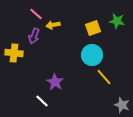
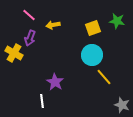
pink line: moved 7 px left, 1 px down
purple arrow: moved 4 px left, 2 px down
yellow cross: rotated 24 degrees clockwise
white line: rotated 40 degrees clockwise
